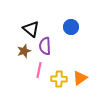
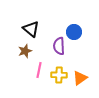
blue circle: moved 3 px right, 5 px down
purple semicircle: moved 14 px right
brown star: moved 1 px right
yellow cross: moved 4 px up
